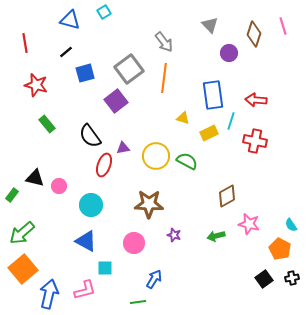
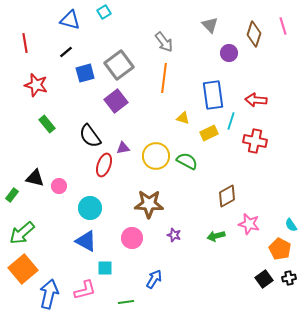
gray square at (129, 69): moved 10 px left, 4 px up
cyan circle at (91, 205): moved 1 px left, 3 px down
pink circle at (134, 243): moved 2 px left, 5 px up
black cross at (292, 278): moved 3 px left
green line at (138, 302): moved 12 px left
